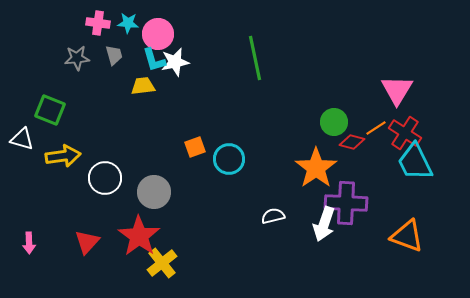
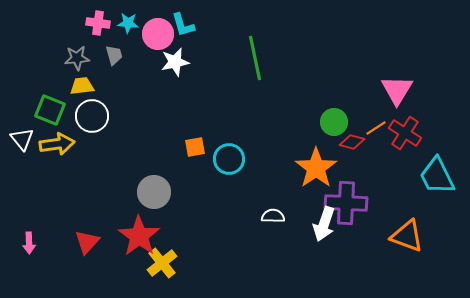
cyan L-shape: moved 29 px right, 35 px up
yellow trapezoid: moved 61 px left
white triangle: rotated 35 degrees clockwise
orange square: rotated 10 degrees clockwise
yellow arrow: moved 6 px left, 12 px up
cyan trapezoid: moved 22 px right, 14 px down
white circle: moved 13 px left, 62 px up
white semicircle: rotated 15 degrees clockwise
